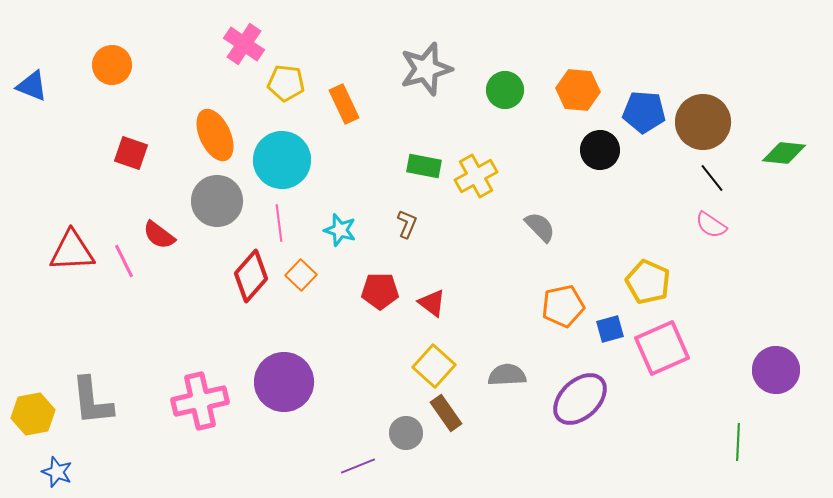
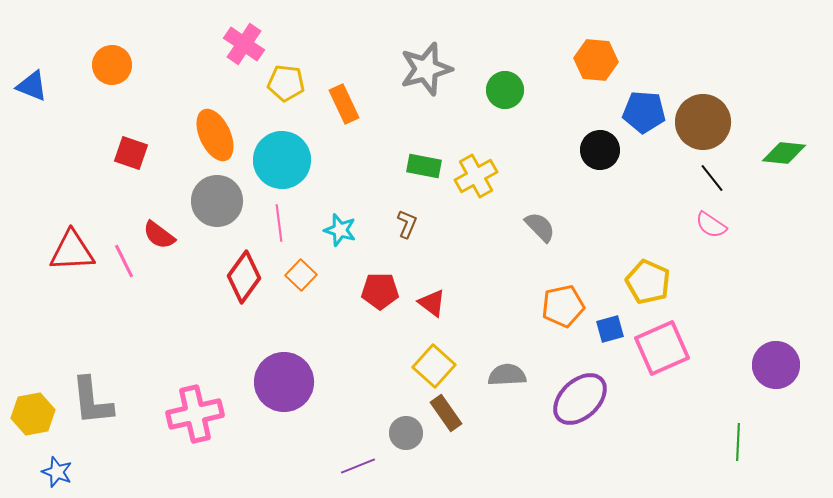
orange hexagon at (578, 90): moved 18 px right, 30 px up
red diamond at (251, 276): moved 7 px left, 1 px down; rotated 6 degrees counterclockwise
purple circle at (776, 370): moved 5 px up
pink cross at (200, 401): moved 5 px left, 13 px down
